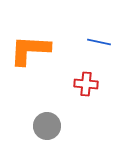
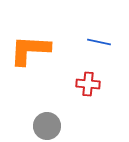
red cross: moved 2 px right
